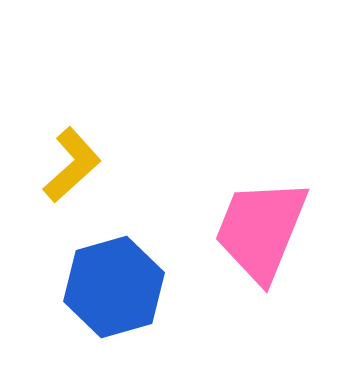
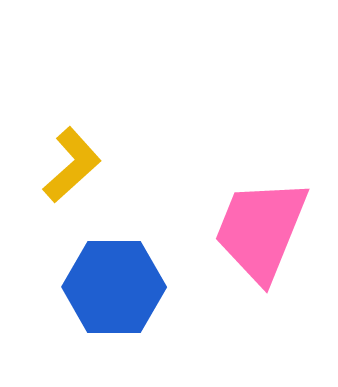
blue hexagon: rotated 16 degrees clockwise
